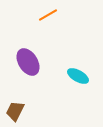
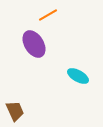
purple ellipse: moved 6 px right, 18 px up
brown trapezoid: rotated 130 degrees clockwise
